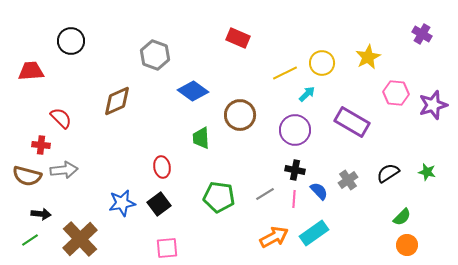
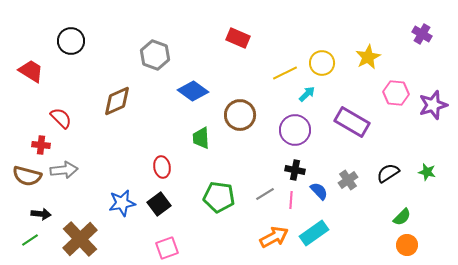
red trapezoid: rotated 36 degrees clockwise
pink line: moved 3 px left, 1 px down
pink square: rotated 15 degrees counterclockwise
